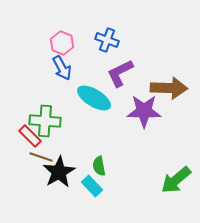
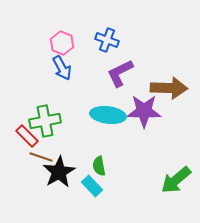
cyan ellipse: moved 14 px right, 17 px down; rotated 24 degrees counterclockwise
green cross: rotated 16 degrees counterclockwise
red rectangle: moved 3 px left
